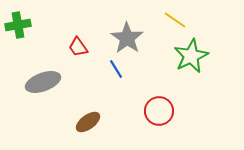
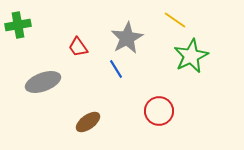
gray star: rotated 8 degrees clockwise
